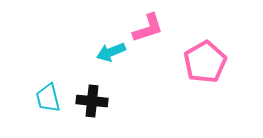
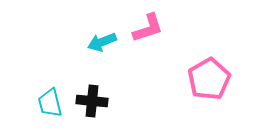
cyan arrow: moved 9 px left, 10 px up
pink pentagon: moved 4 px right, 17 px down
cyan trapezoid: moved 2 px right, 5 px down
